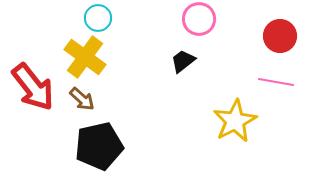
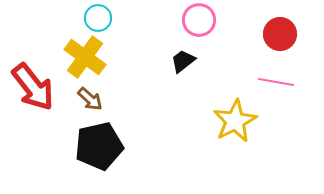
pink circle: moved 1 px down
red circle: moved 2 px up
brown arrow: moved 8 px right
